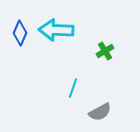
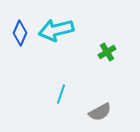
cyan arrow: rotated 16 degrees counterclockwise
green cross: moved 2 px right, 1 px down
cyan line: moved 12 px left, 6 px down
